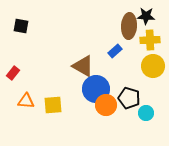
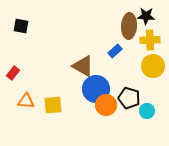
cyan circle: moved 1 px right, 2 px up
